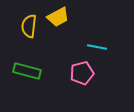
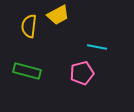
yellow trapezoid: moved 2 px up
